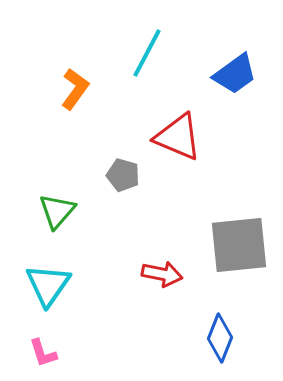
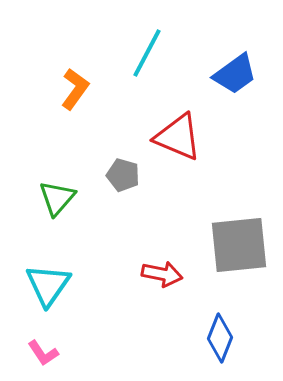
green triangle: moved 13 px up
pink L-shape: rotated 16 degrees counterclockwise
